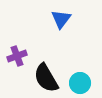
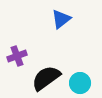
blue triangle: rotated 15 degrees clockwise
black semicircle: rotated 84 degrees clockwise
